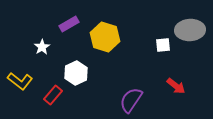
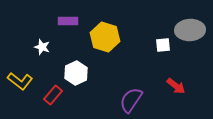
purple rectangle: moved 1 px left, 3 px up; rotated 30 degrees clockwise
white star: rotated 21 degrees counterclockwise
